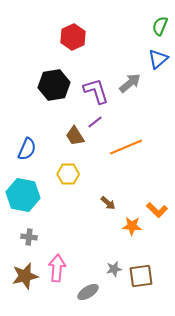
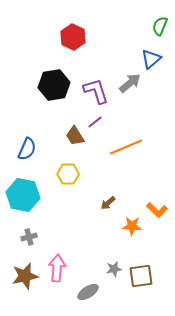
red hexagon: rotated 10 degrees counterclockwise
blue triangle: moved 7 px left
brown arrow: rotated 98 degrees clockwise
gray cross: rotated 21 degrees counterclockwise
